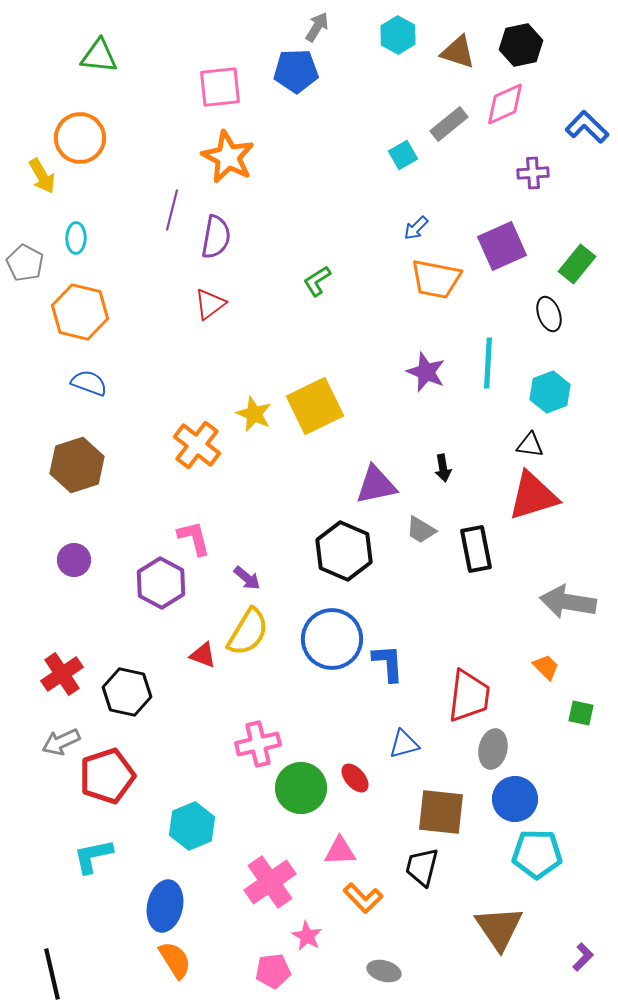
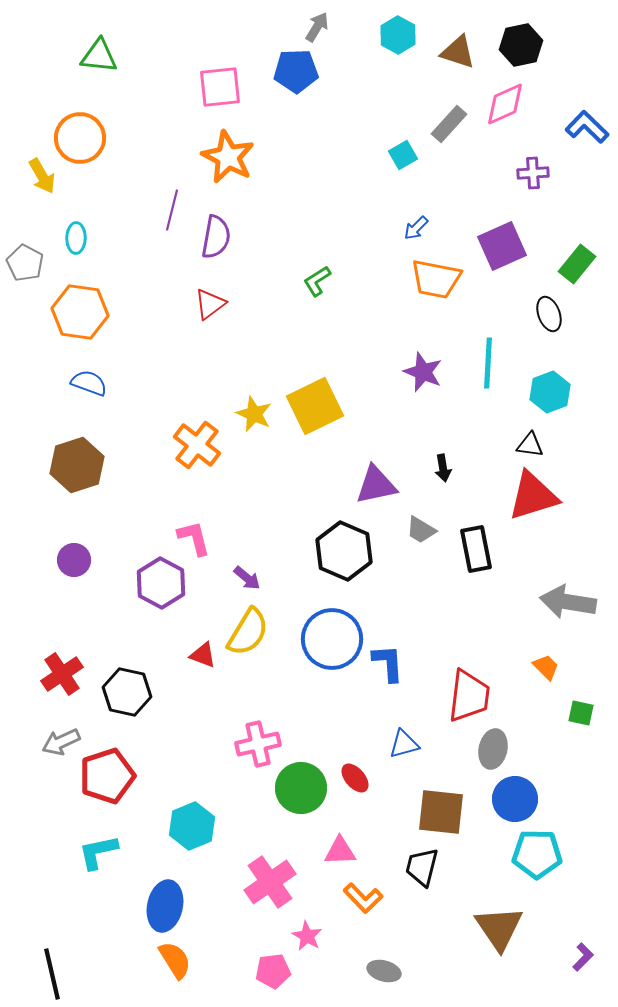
gray rectangle at (449, 124): rotated 9 degrees counterclockwise
orange hexagon at (80, 312): rotated 6 degrees counterclockwise
purple star at (426, 372): moved 3 px left
cyan L-shape at (93, 856): moved 5 px right, 4 px up
